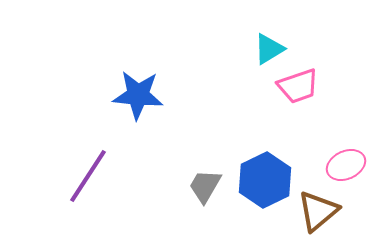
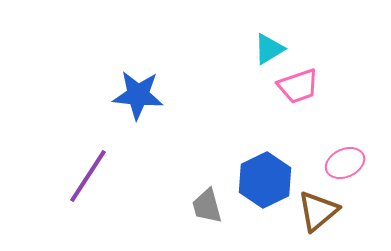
pink ellipse: moved 1 px left, 2 px up
gray trapezoid: moved 2 px right, 20 px down; rotated 45 degrees counterclockwise
